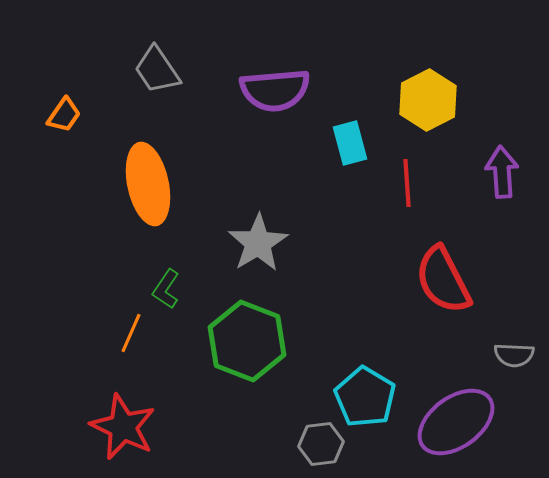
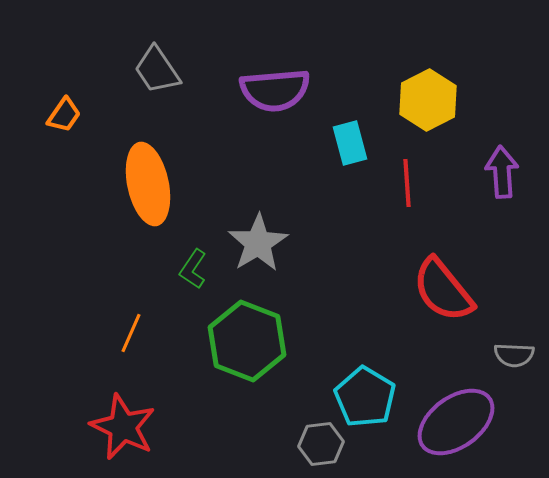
red semicircle: moved 10 px down; rotated 12 degrees counterclockwise
green L-shape: moved 27 px right, 20 px up
